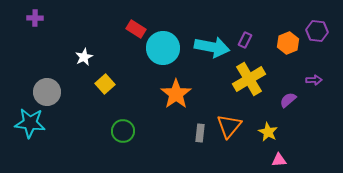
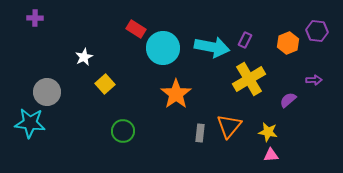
yellow star: rotated 18 degrees counterclockwise
pink triangle: moved 8 px left, 5 px up
